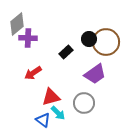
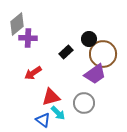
brown circle: moved 3 px left, 12 px down
